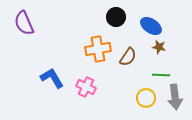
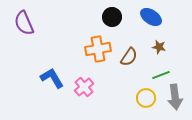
black circle: moved 4 px left
blue ellipse: moved 9 px up
brown semicircle: moved 1 px right
green line: rotated 24 degrees counterclockwise
pink cross: moved 2 px left; rotated 24 degrees clockwise
